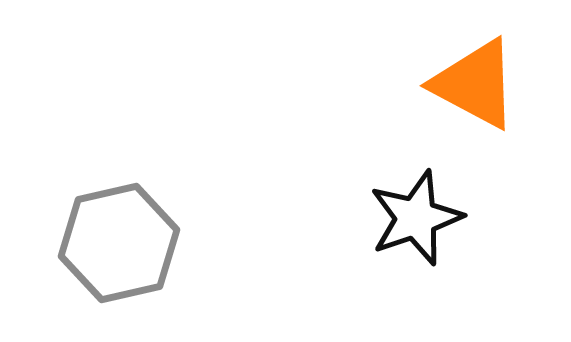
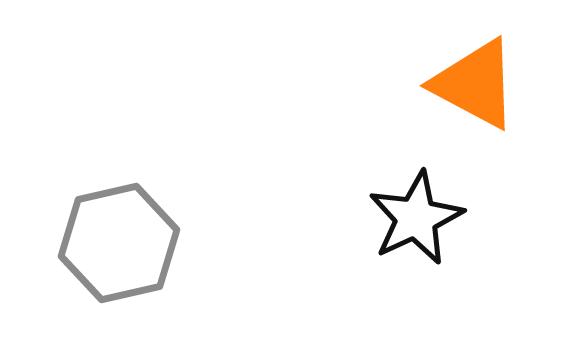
black star: rotated 6 degrees counterclockwise
